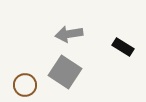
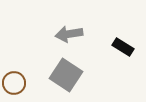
gray square: moved 1 px right, 3 px down
brown circle: moved 11 px left, 2 px up
